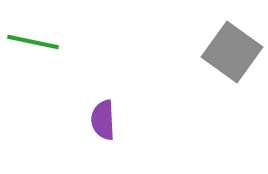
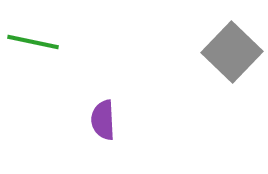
gray square: rotated 8 degrees clockwise
